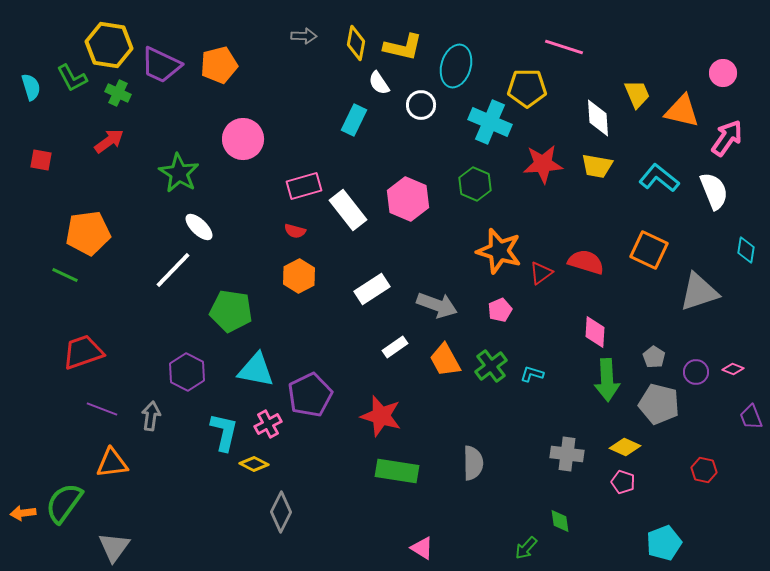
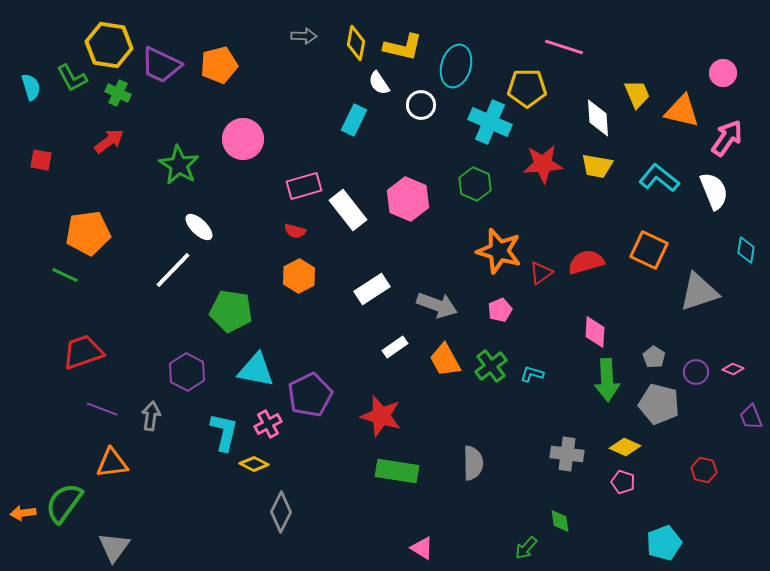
green star at (179, 173): moved 8 px up
red semicircle at (586, 262): rotated 33 degrees counterclockwise
